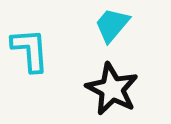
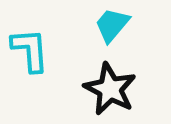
black star: moved 2 px left
